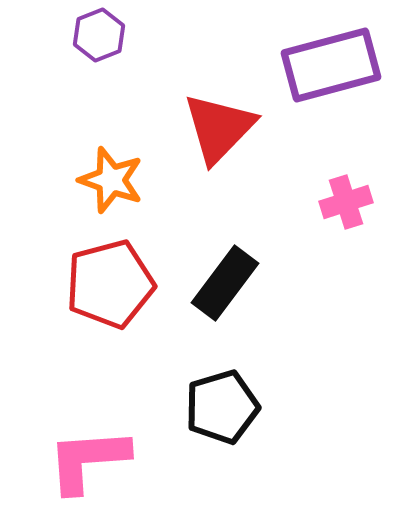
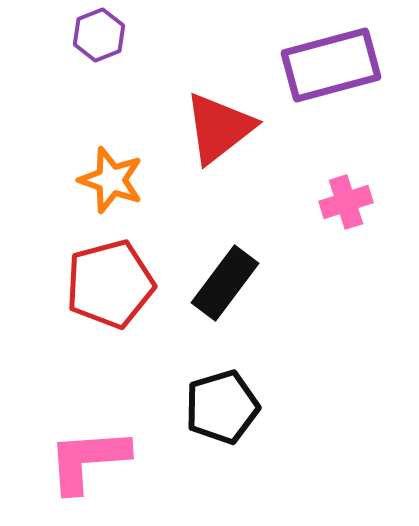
red triangle: rotated 8 degrees clockwise
